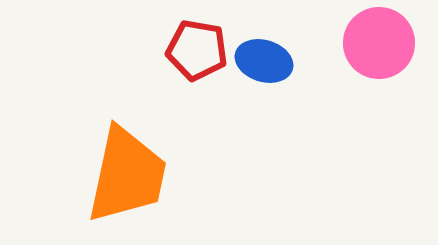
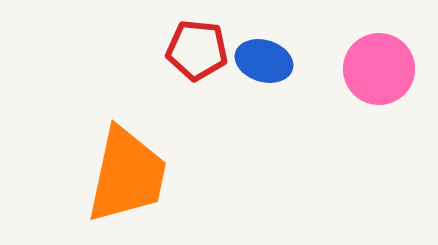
pink circle: moved 26 px down
red pentagon: rotated 4 degrees counterclockwise
